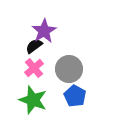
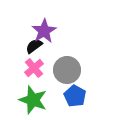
gray circle: moved 2 px left, 1 px down
